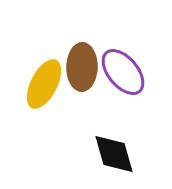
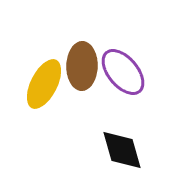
brown ellipse: moved 1 px up
black diamond: moved 8 px right, 4 px up
